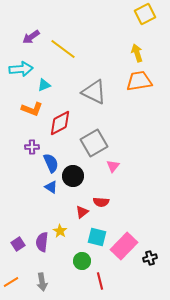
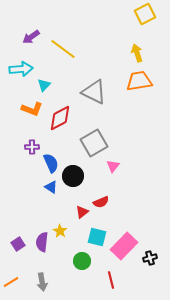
cyan triangle: rotated 24 degrees counterclockwise
red diamond: moved 5 px up
red semicircle: rotated 28 degrees counterclockwise
red line: moved 11 px right, 1 px up
